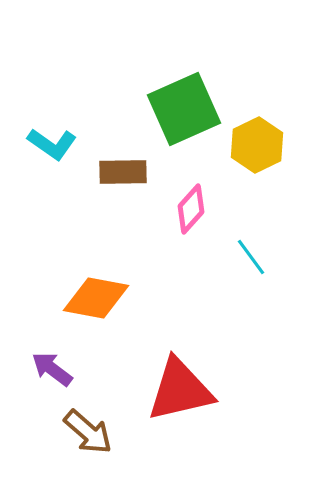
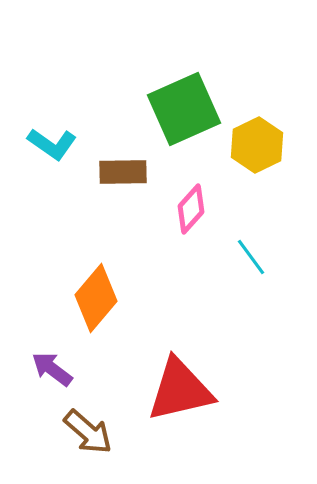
orange diamond: rotated 60 degrees counterclockwise
